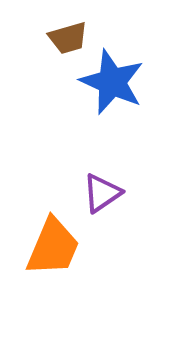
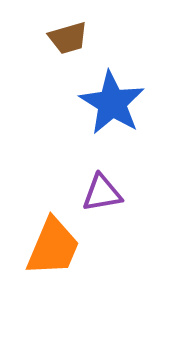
blue star: moved 21 px down; rotated 8 degrees clockwise
purple triangle: rotated 24 degrees clockwise
